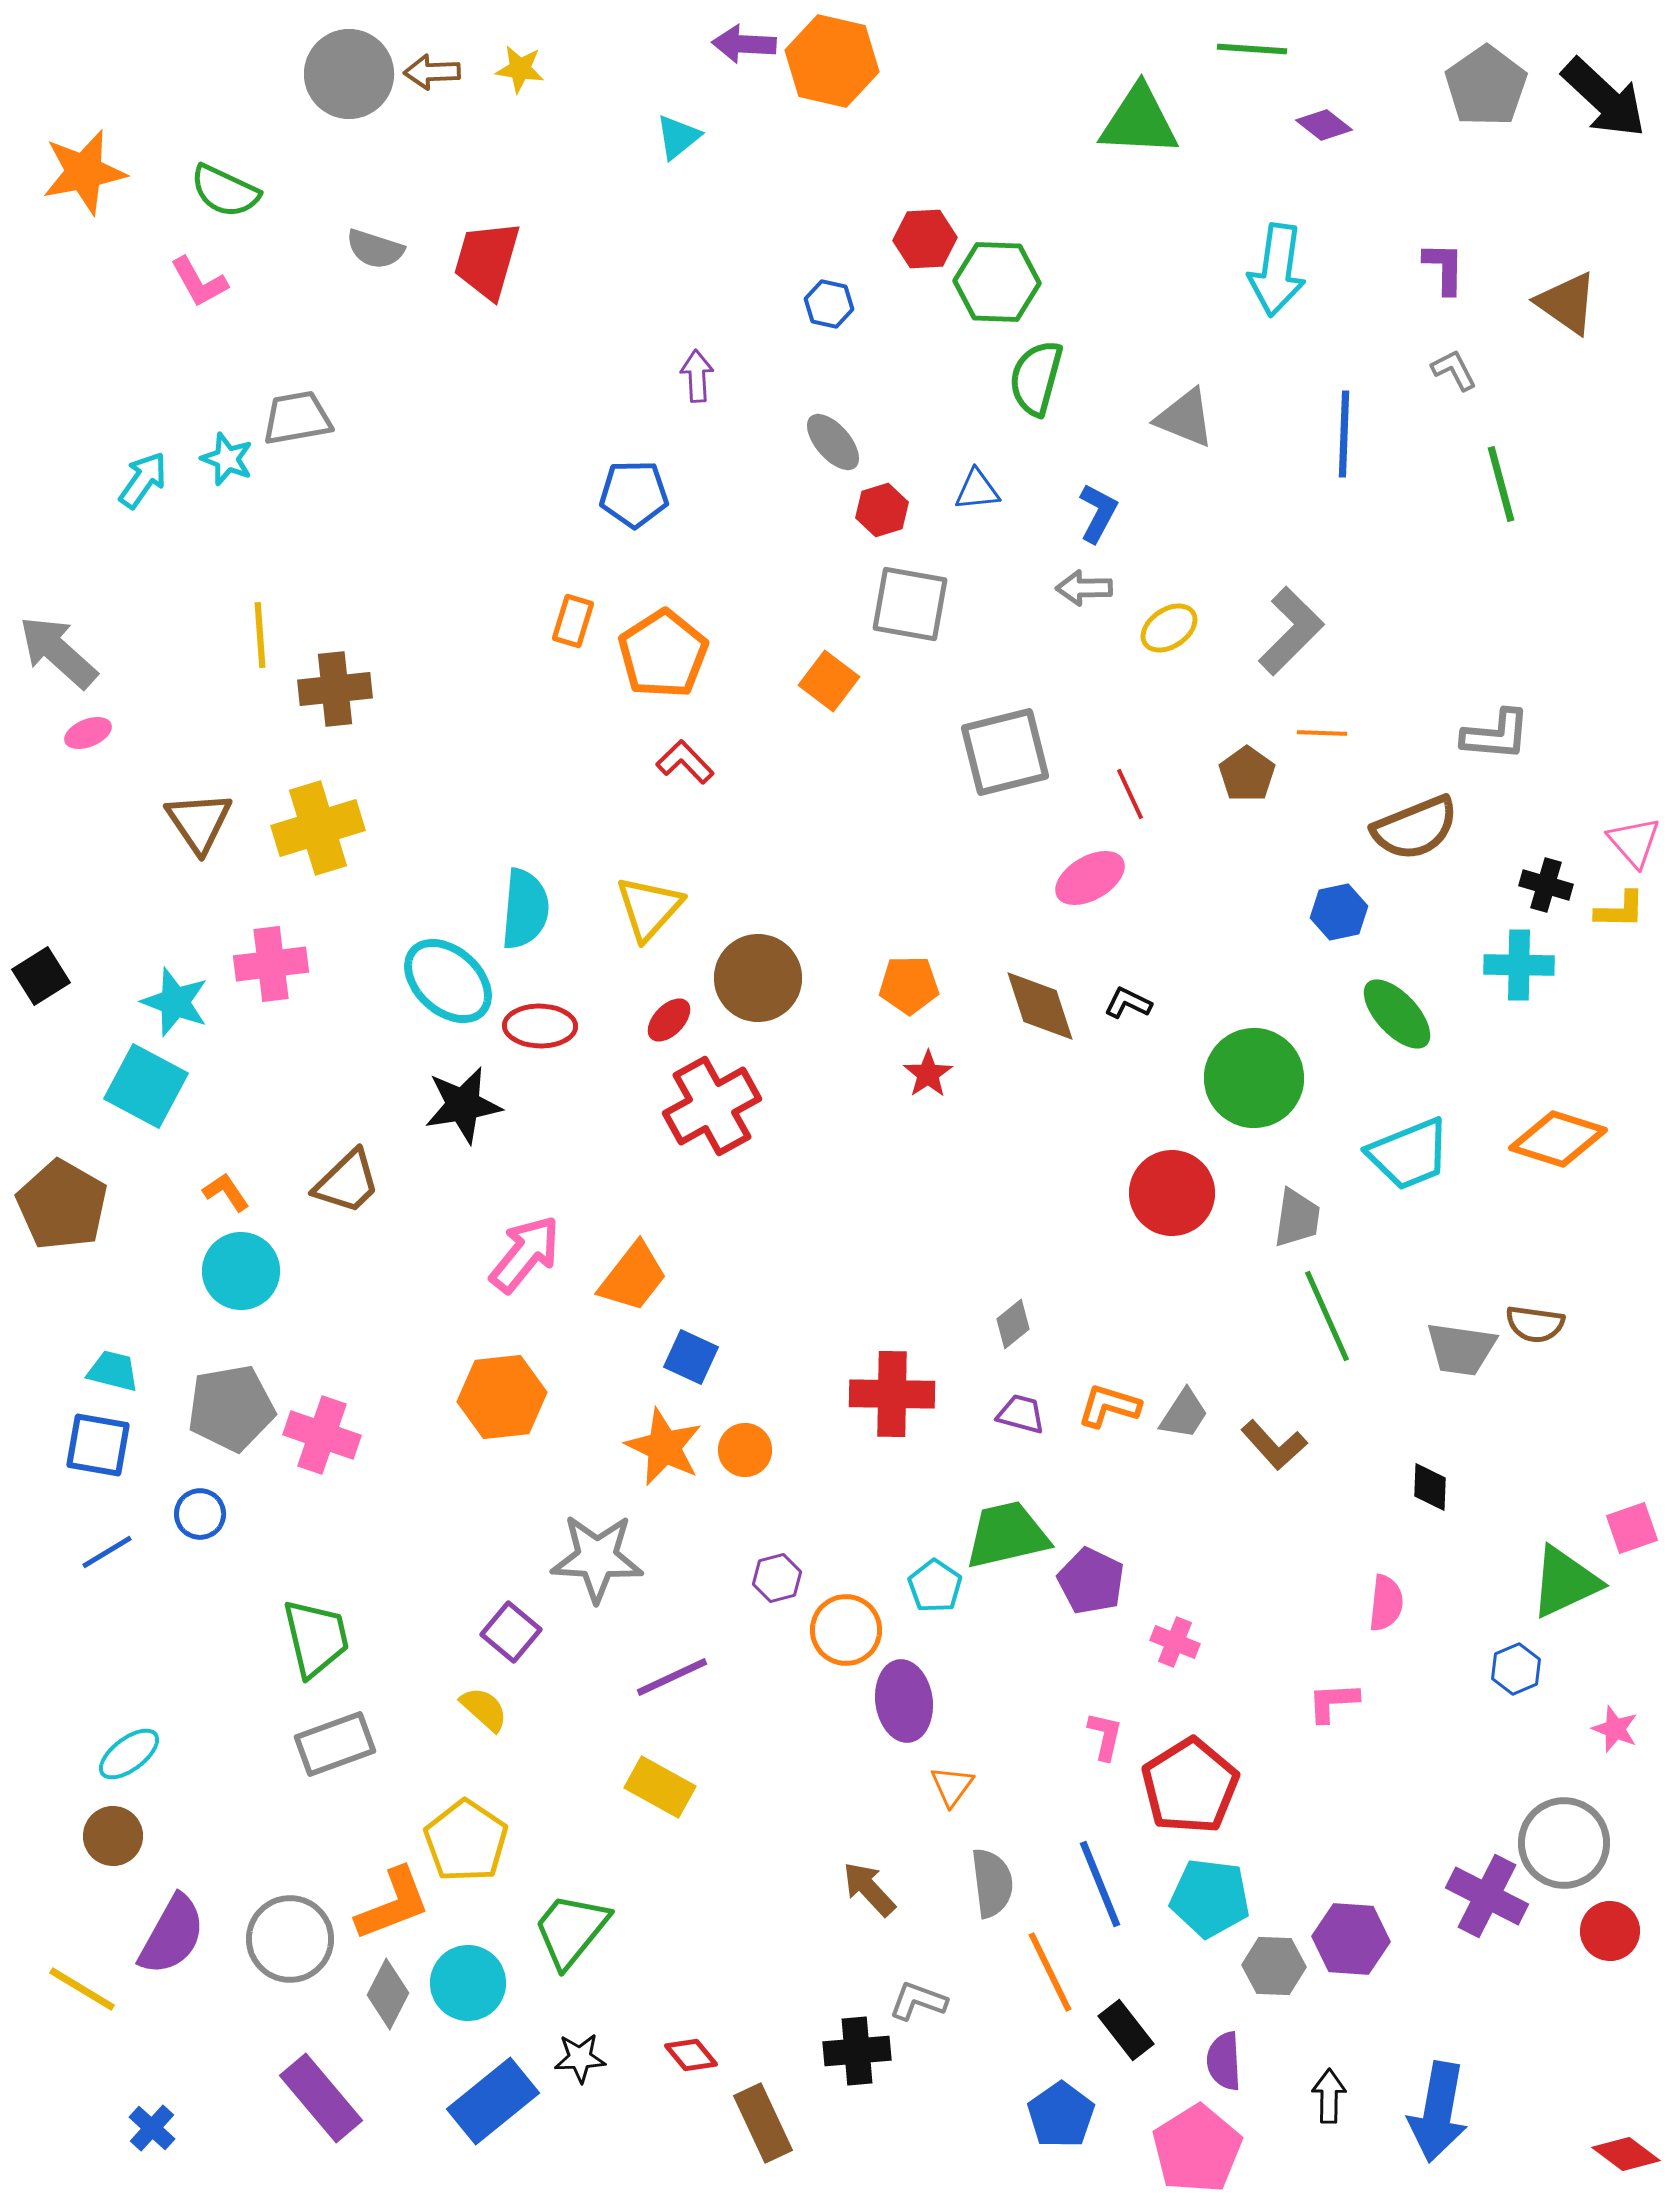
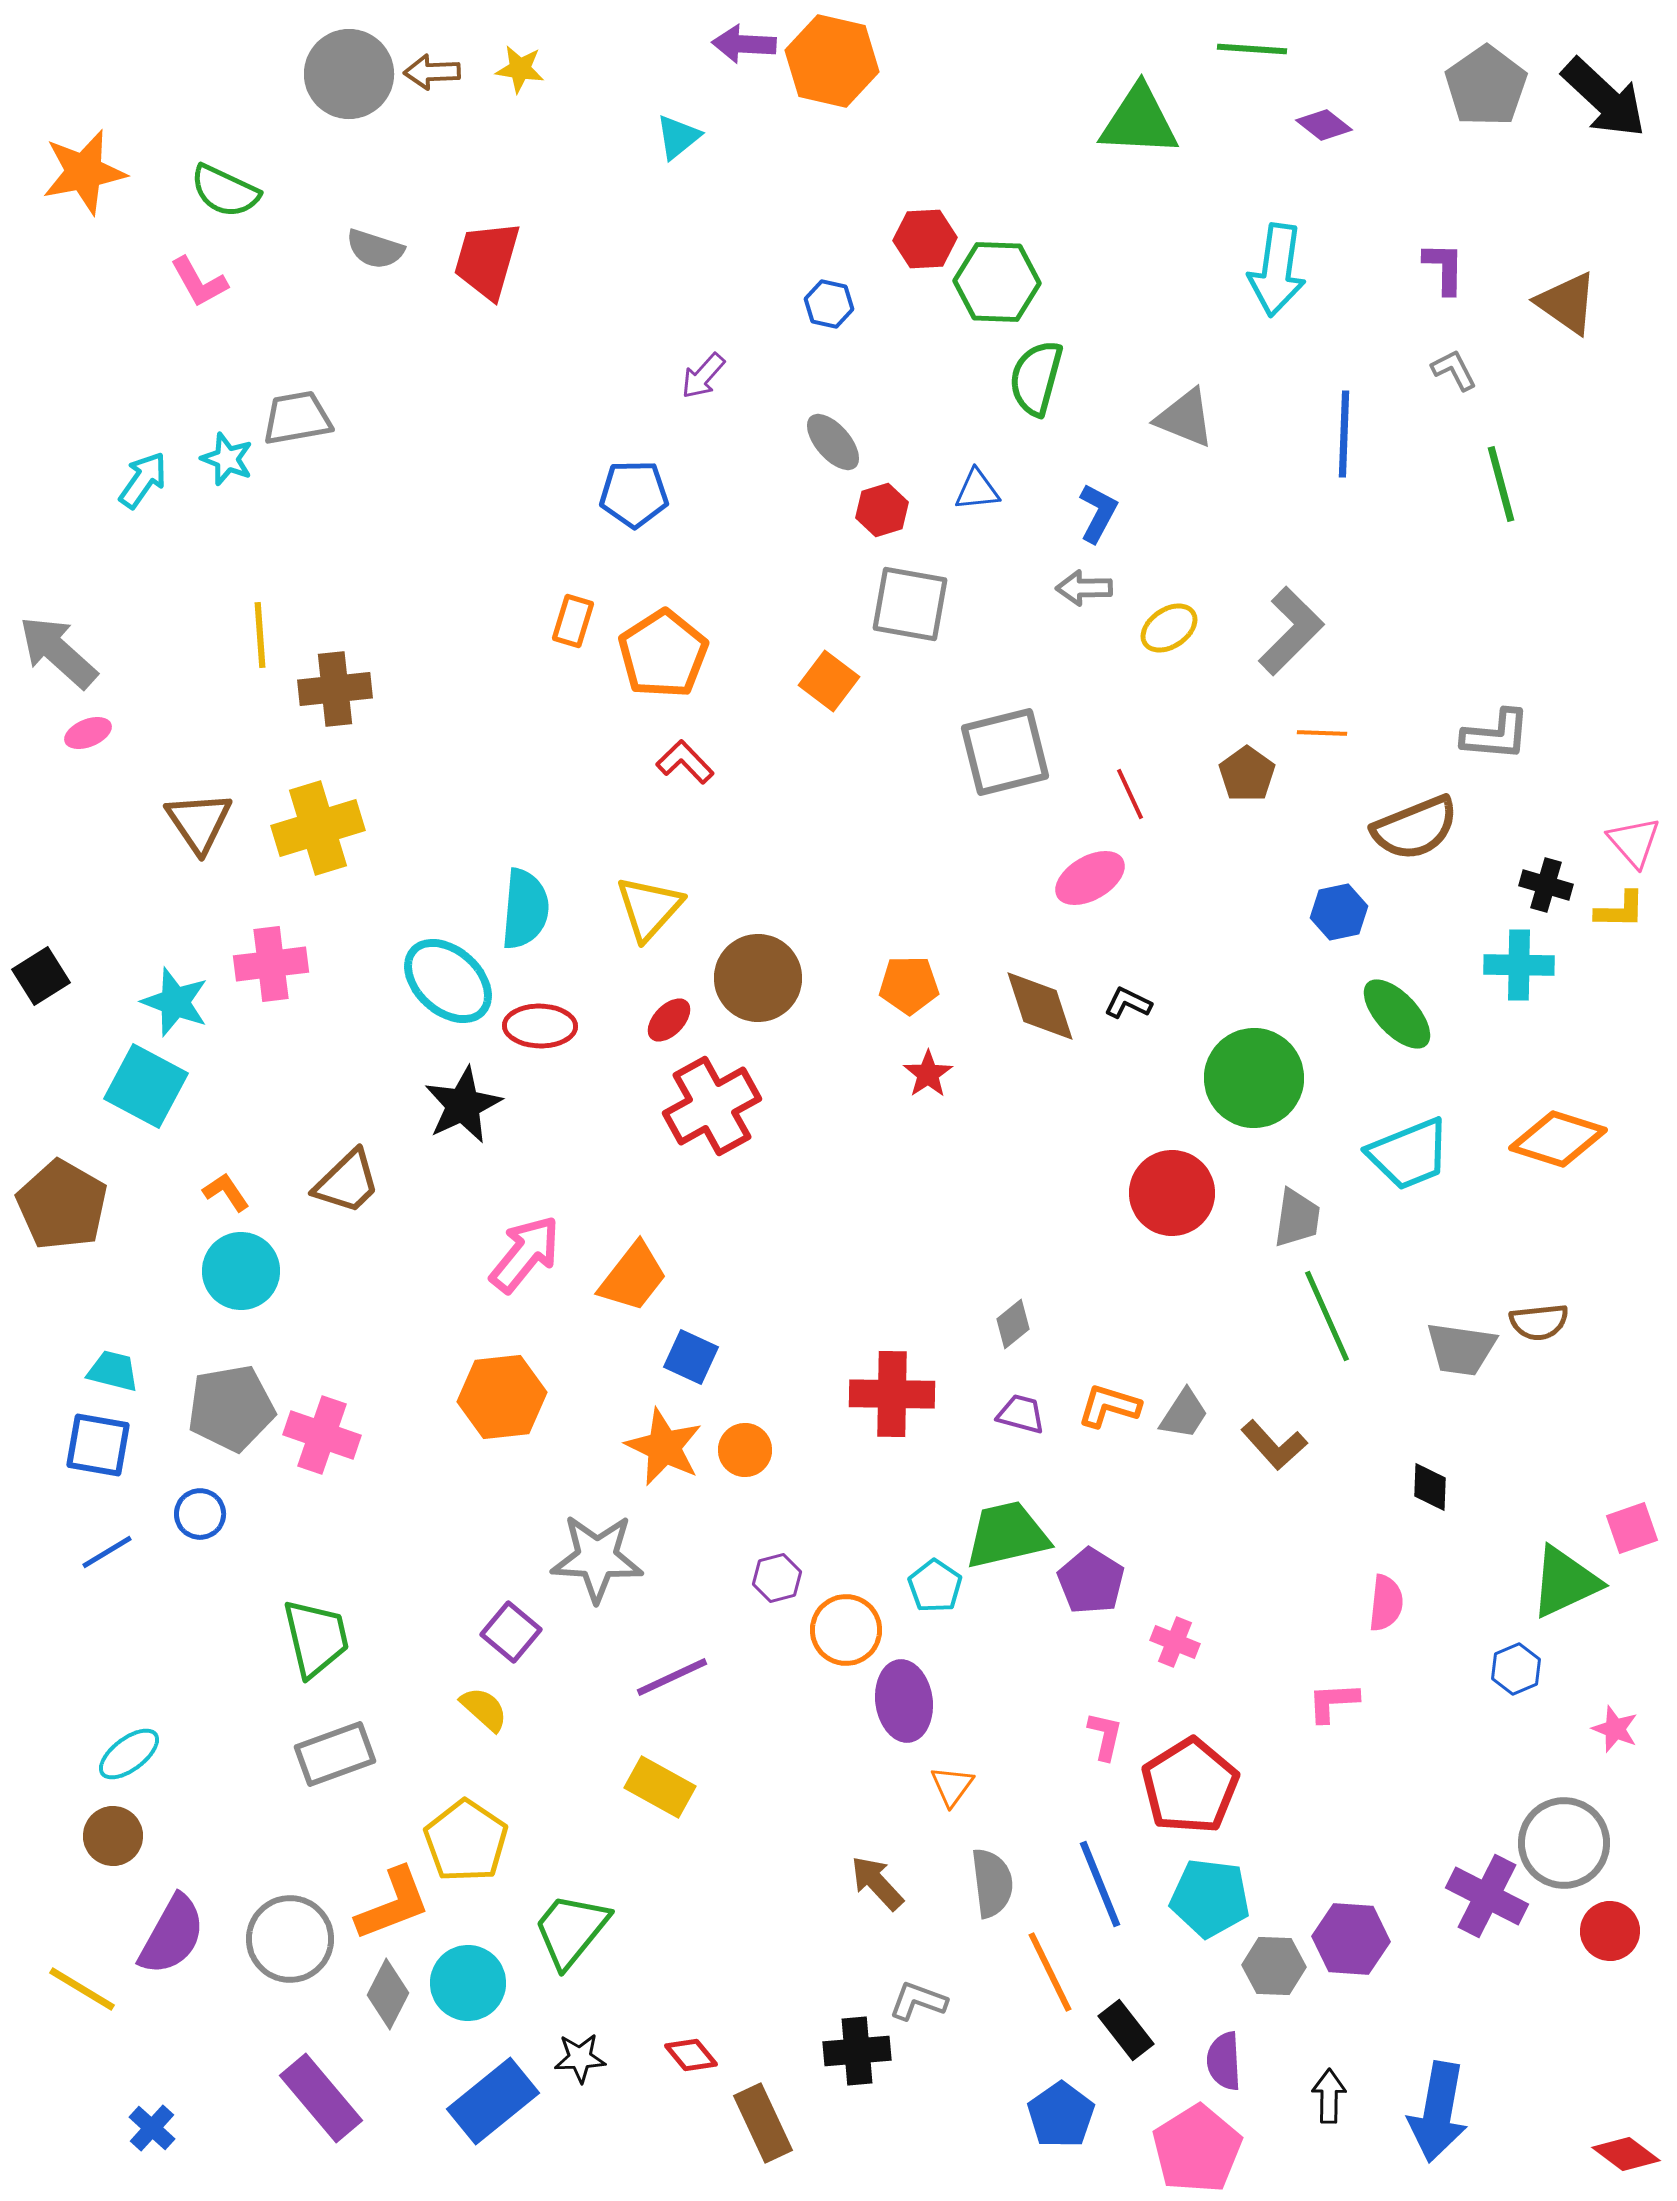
purple arrow at (697, 376): moved 6 px right; rotated 135 degrees counterclockwise
black star at (463, 1105): rotated 16 degrees counterclockwise
brown semicircle at (1535, 1324): moved 4 px right, 2 px up; rotated 14 degrees counterclockwise
purple pentagon at (1091, 1581): rotated 6 degrees clockwise
gray rectangle at (335, 1744): moved 10 px down
brown arrow at (869, 1889): moved 8 px right, 6 px up
